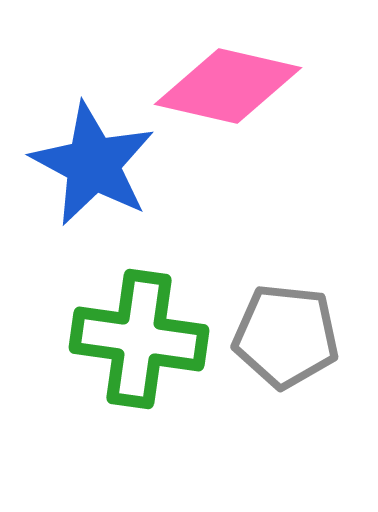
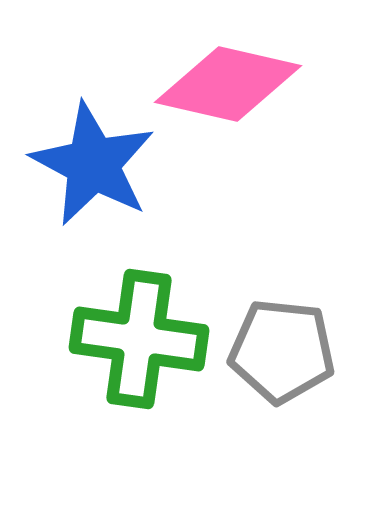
pink diamond: moved 2 px up
gray pentagon: moved 4 px left, 15 px down
